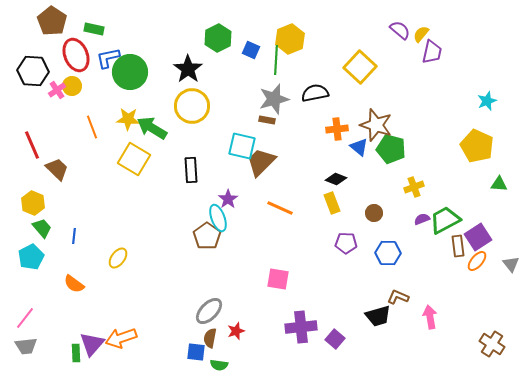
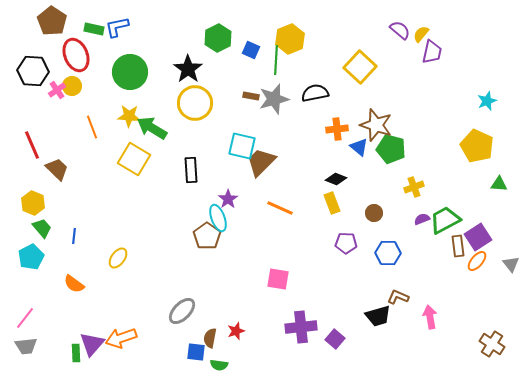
blue L-shape at (108, 58): moved 9 px right, 31 px up
yellow circle at (192, 106): moved 3 px right, 3 px up
yellow star at (128, 119): moved 1 px right, 3 px up
brown rectangle at (267, 120): moved 16 px left, 24 px up
gray ellipse at (209, 311): moved 27 px left
